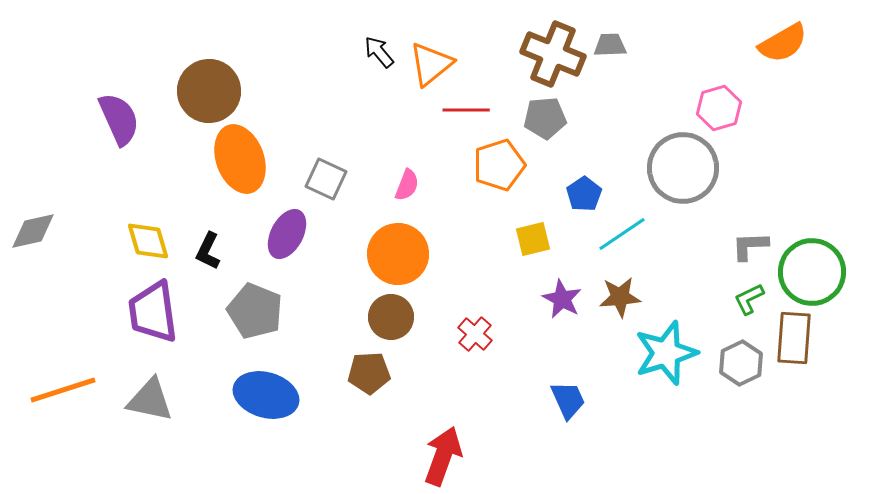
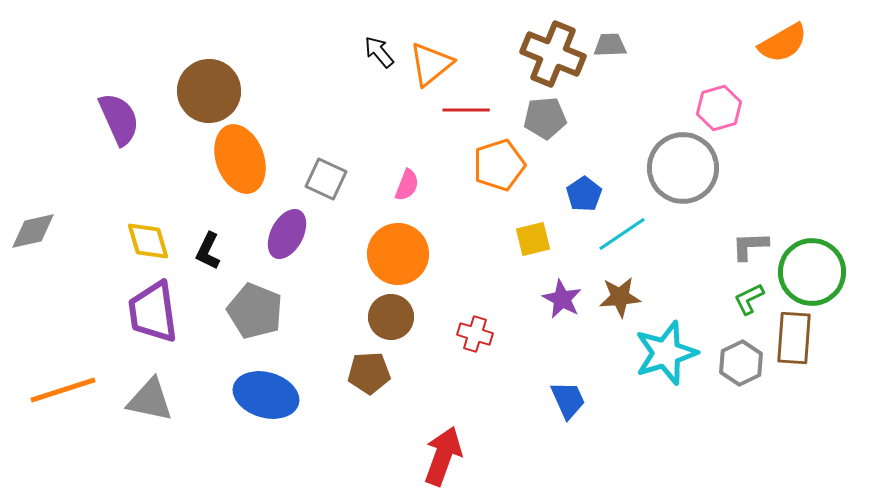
red cross at (475, 334): rotated 24 degrees counterclockwise
